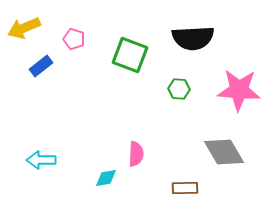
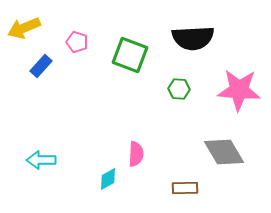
pink pentagon: moved 3 px right, 3 px down
blue rectangle: rotated 10 degrees counterclockwise
cyan diamond: moved 2 px right, 1 px down; rotated 20 degrees counterclockwise
